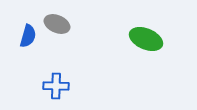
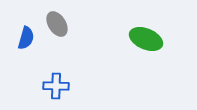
gray ellipse: rotated 35 degrees clockwise
blue semicircle: moved 2 px left, 2 px down
